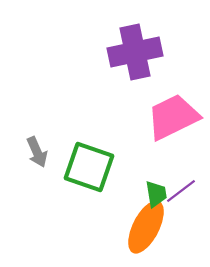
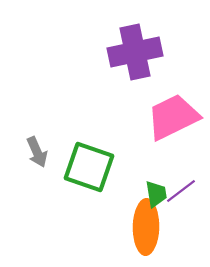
orange ellipse: rotated 26 degrees counterclockwise
